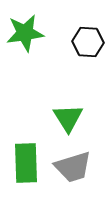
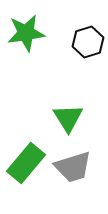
green star: moved 1 px right
black hexagon: rotated 20 degrees counterclockwise
green rectangle: rotated 42 degrees clockwise
